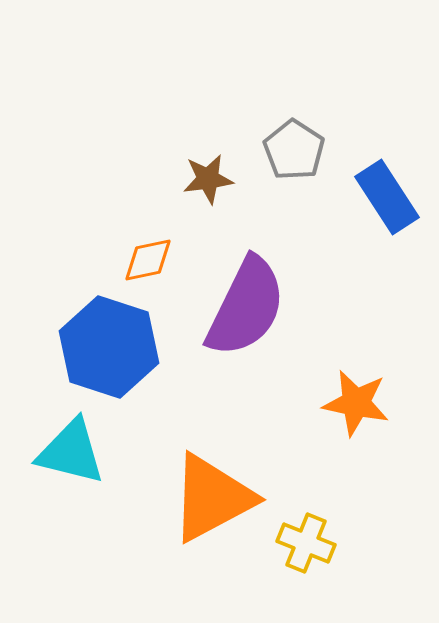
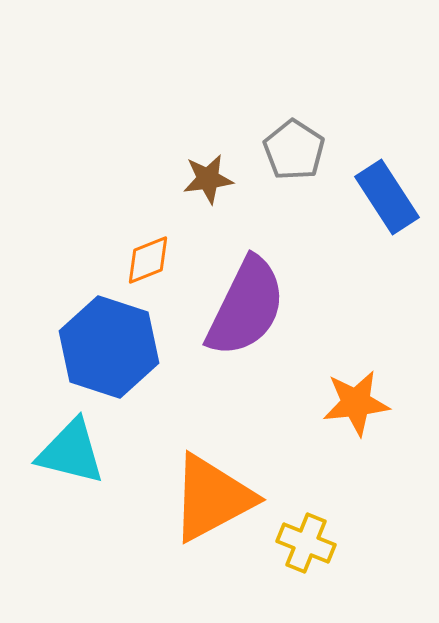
orange diamond: rotated 10 degrees counterclockwise
orange star: rotated 18 degrees counterclockwise
